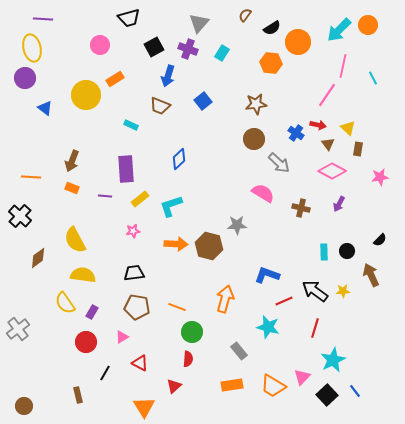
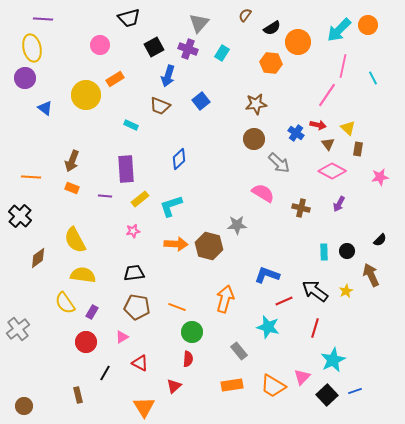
blue square at (203, 101): moved 2 px left
yellow star at (343, 291): moved 3 px right; rotated 24 degrees counterclockwise
blue line at (355, 391): rotated 72 degrees counterclockwise
